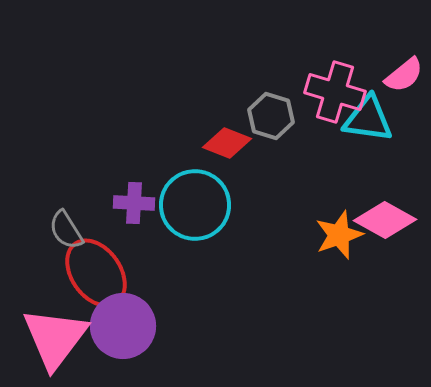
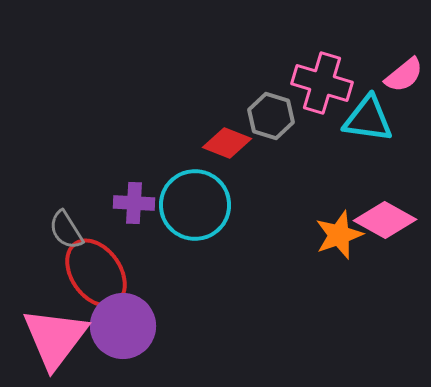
pink cross: moved 13 px left, 9 px up
